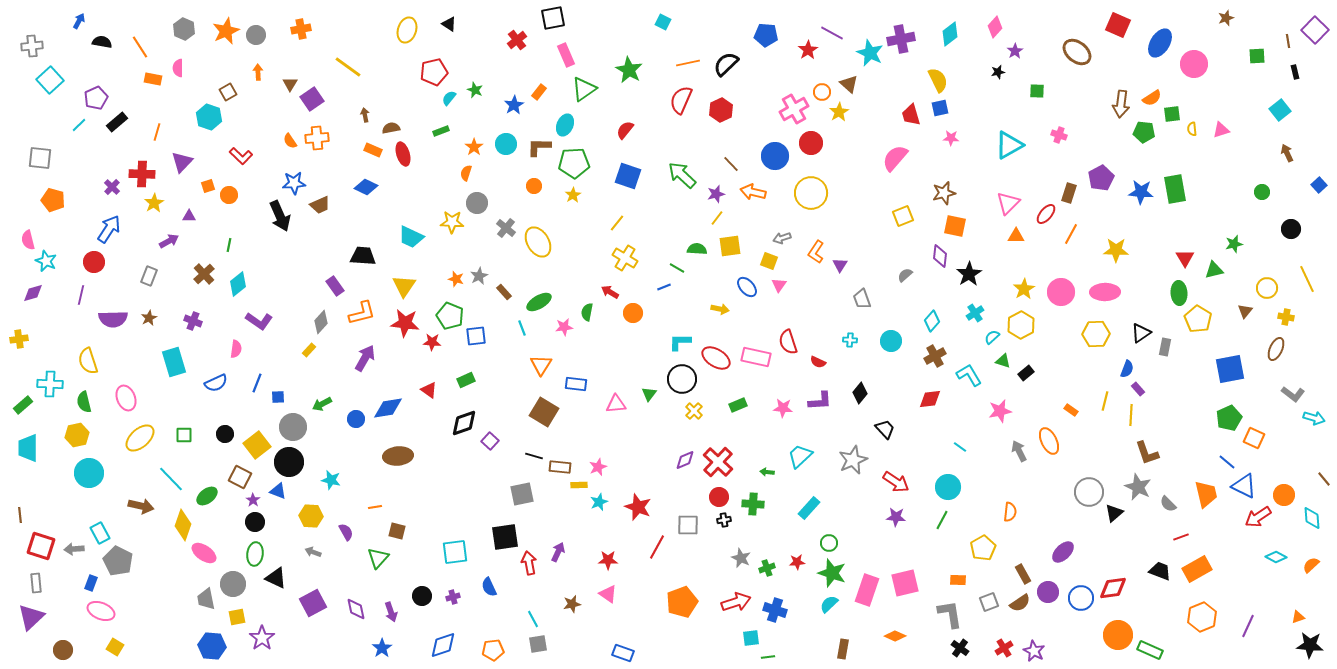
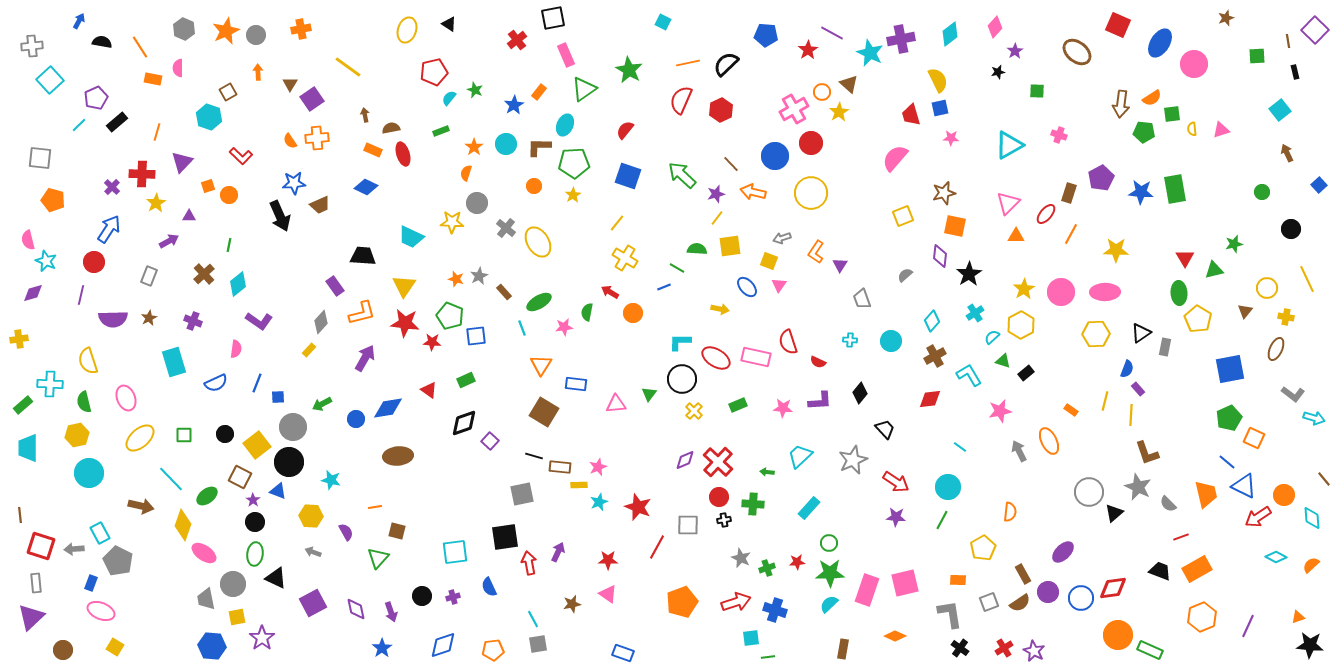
yellow star at (154, 203): moved 2 px right
green star at (832, 573): moved 2 px left; rotated 20 degrees counterclockwise
